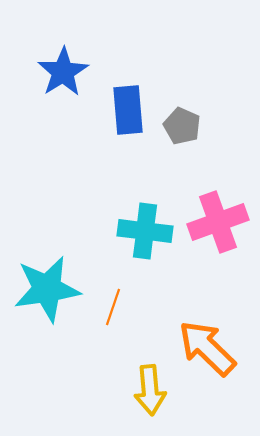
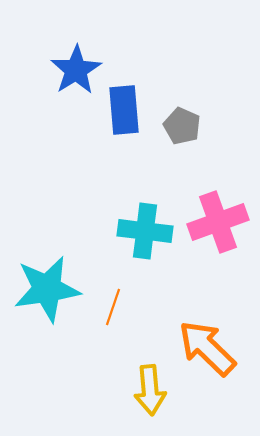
blue star: moved 13 px right, 2 px up
blue rectangle: moved 4 px left
